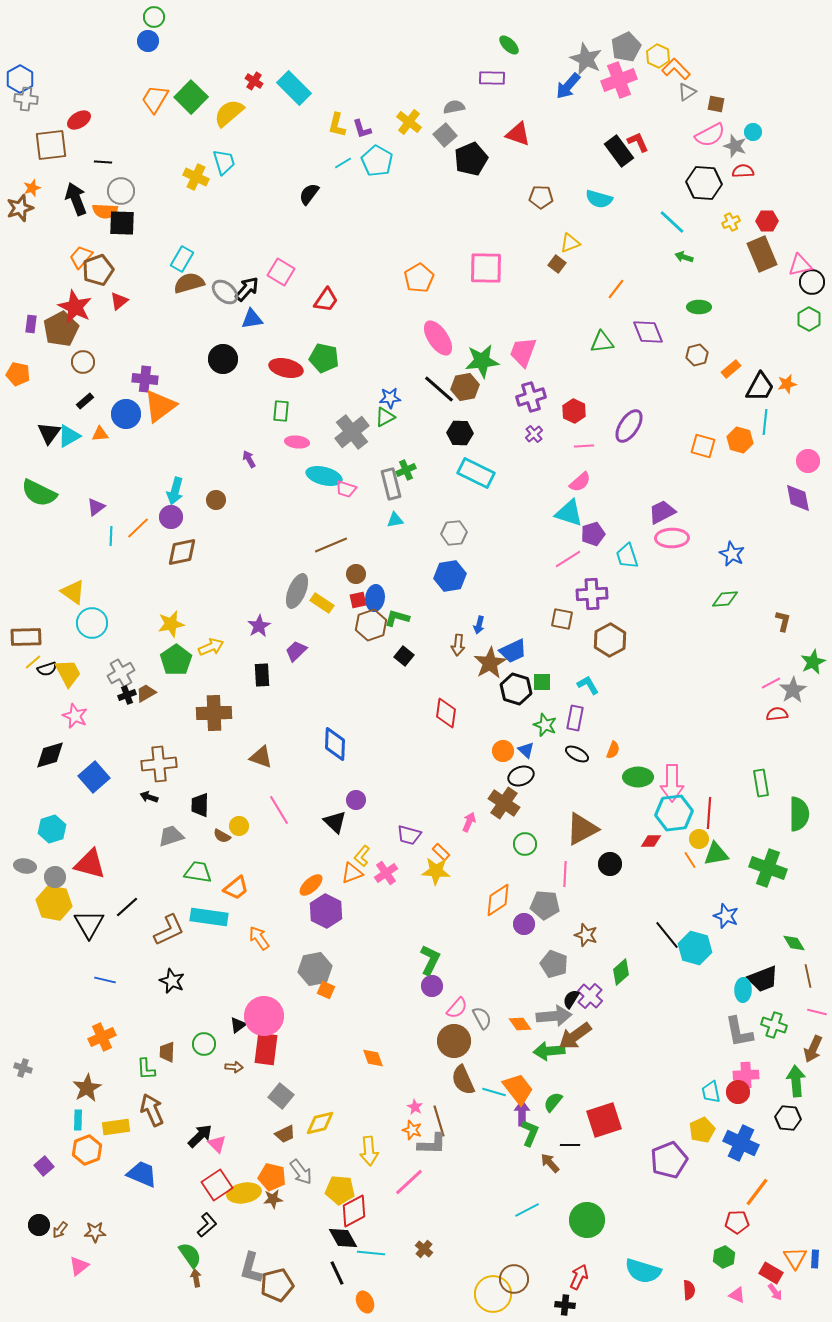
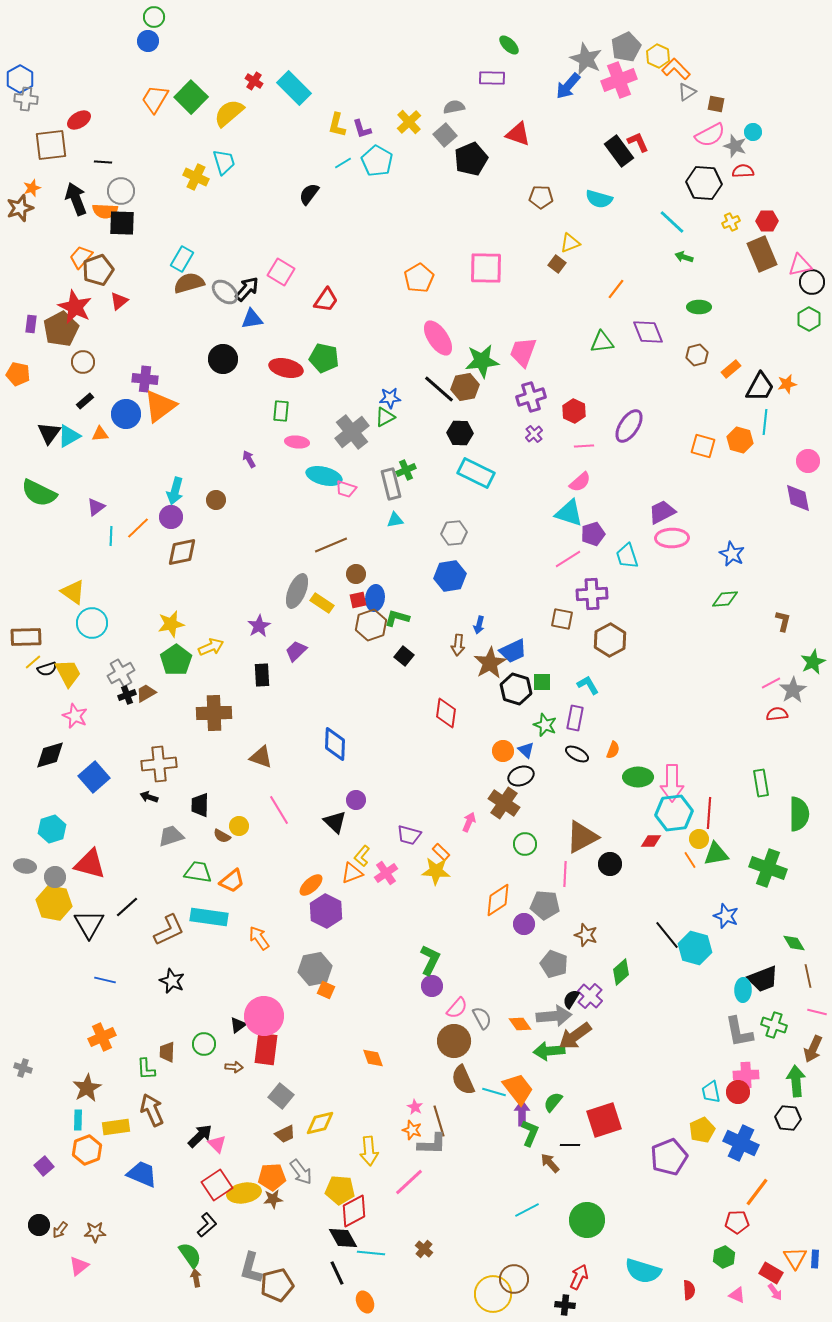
yellow cross at (409, 122): rotated 10 degrees clockwise
brown triangle at (582, 829): moved 8 px down
orange trapezoid at (236, 888): moved 4 px left, 7 px up
purple pentagon at (669, 1160): moved 3 px up
orange pentagon at (272, 1177): rotated 16 degrees counterclockwise
